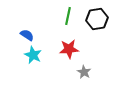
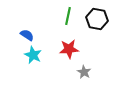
black hexagon: rotated 20 degrees clockwise
